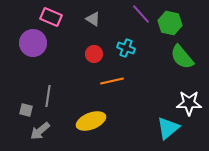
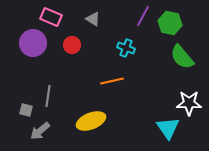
purple line: moved 2 px right, 2 px down; rotated 70 degrees clockwise
red circle: moved 22 px left, 9 px up
cyan triangle: rotated 25 degrees counterclockwise
